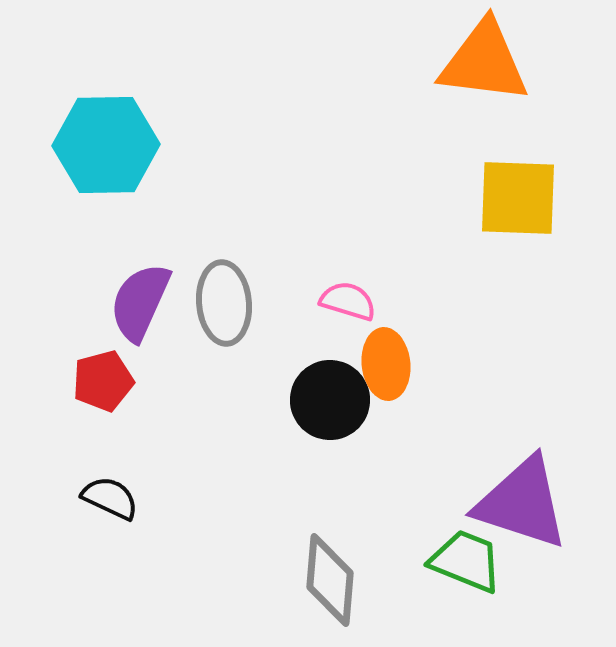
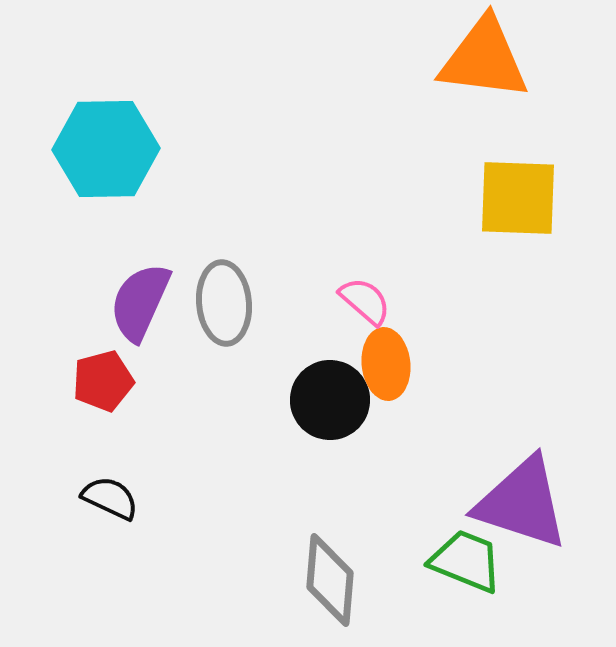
orange triangle: moved 3 px up
cyan hexagon: moved 4 px down
pink semicircle: moved 17 px right; rotated 24 degrees clockwise
